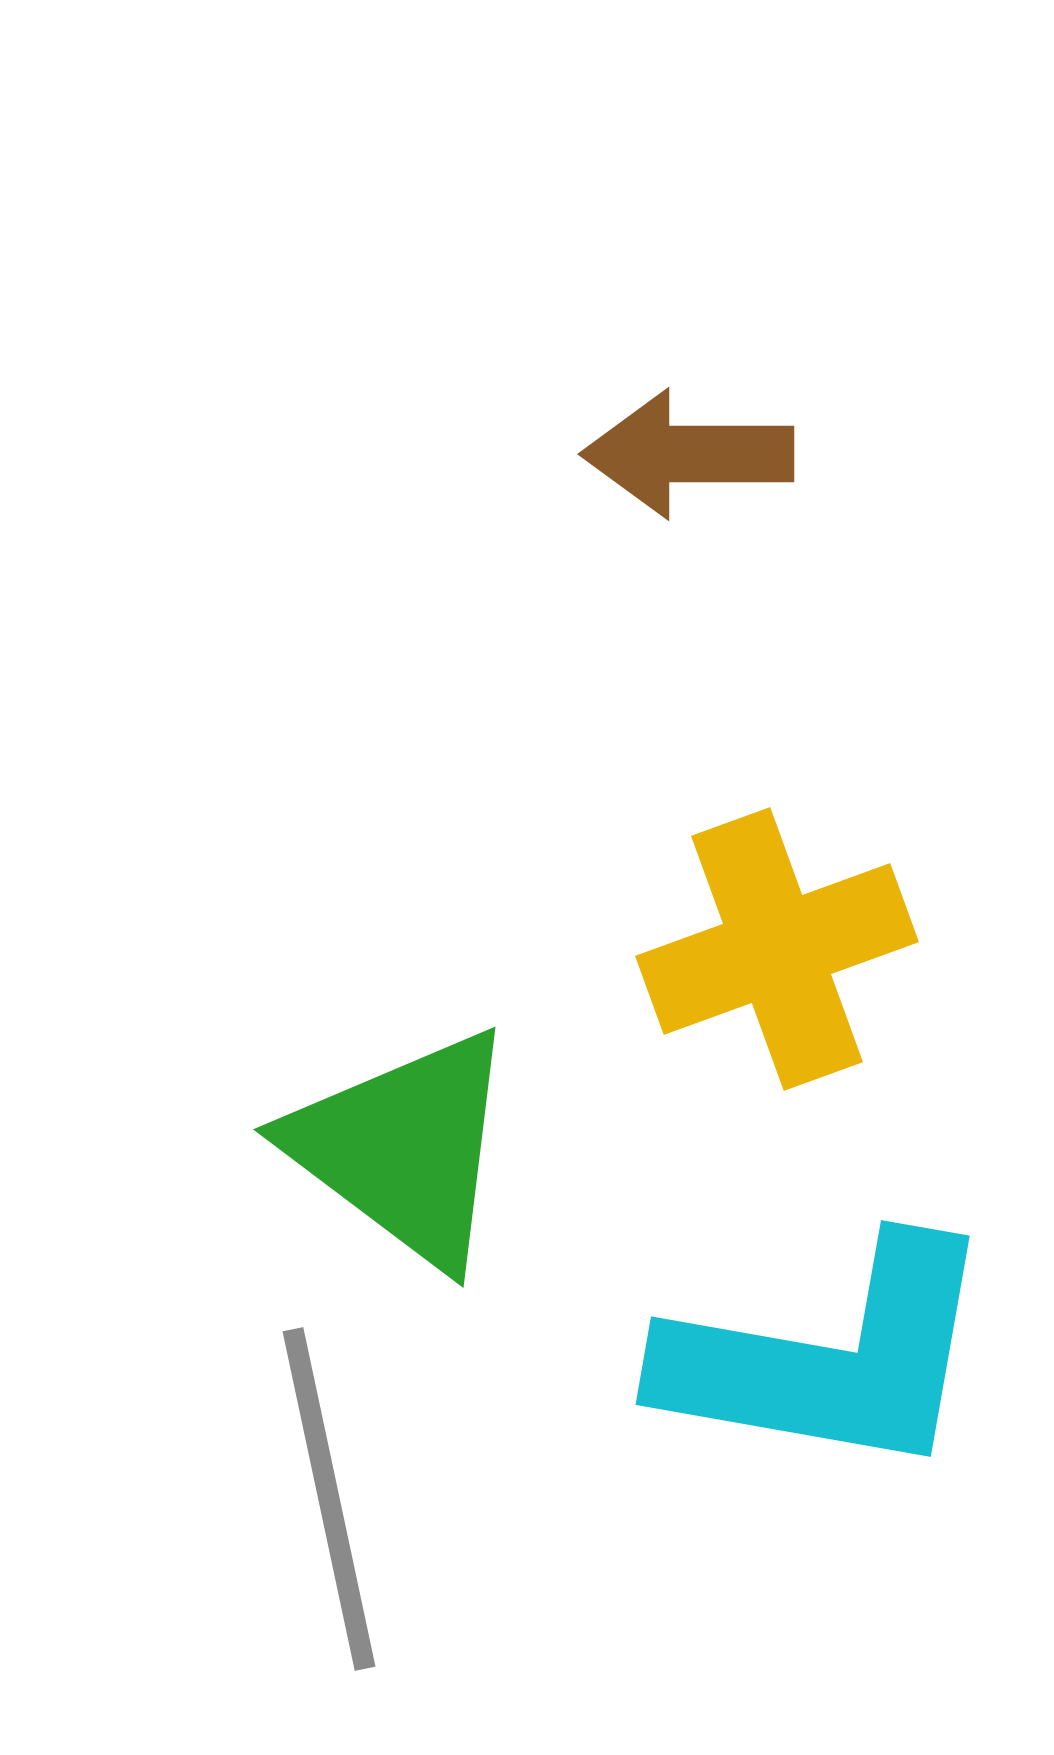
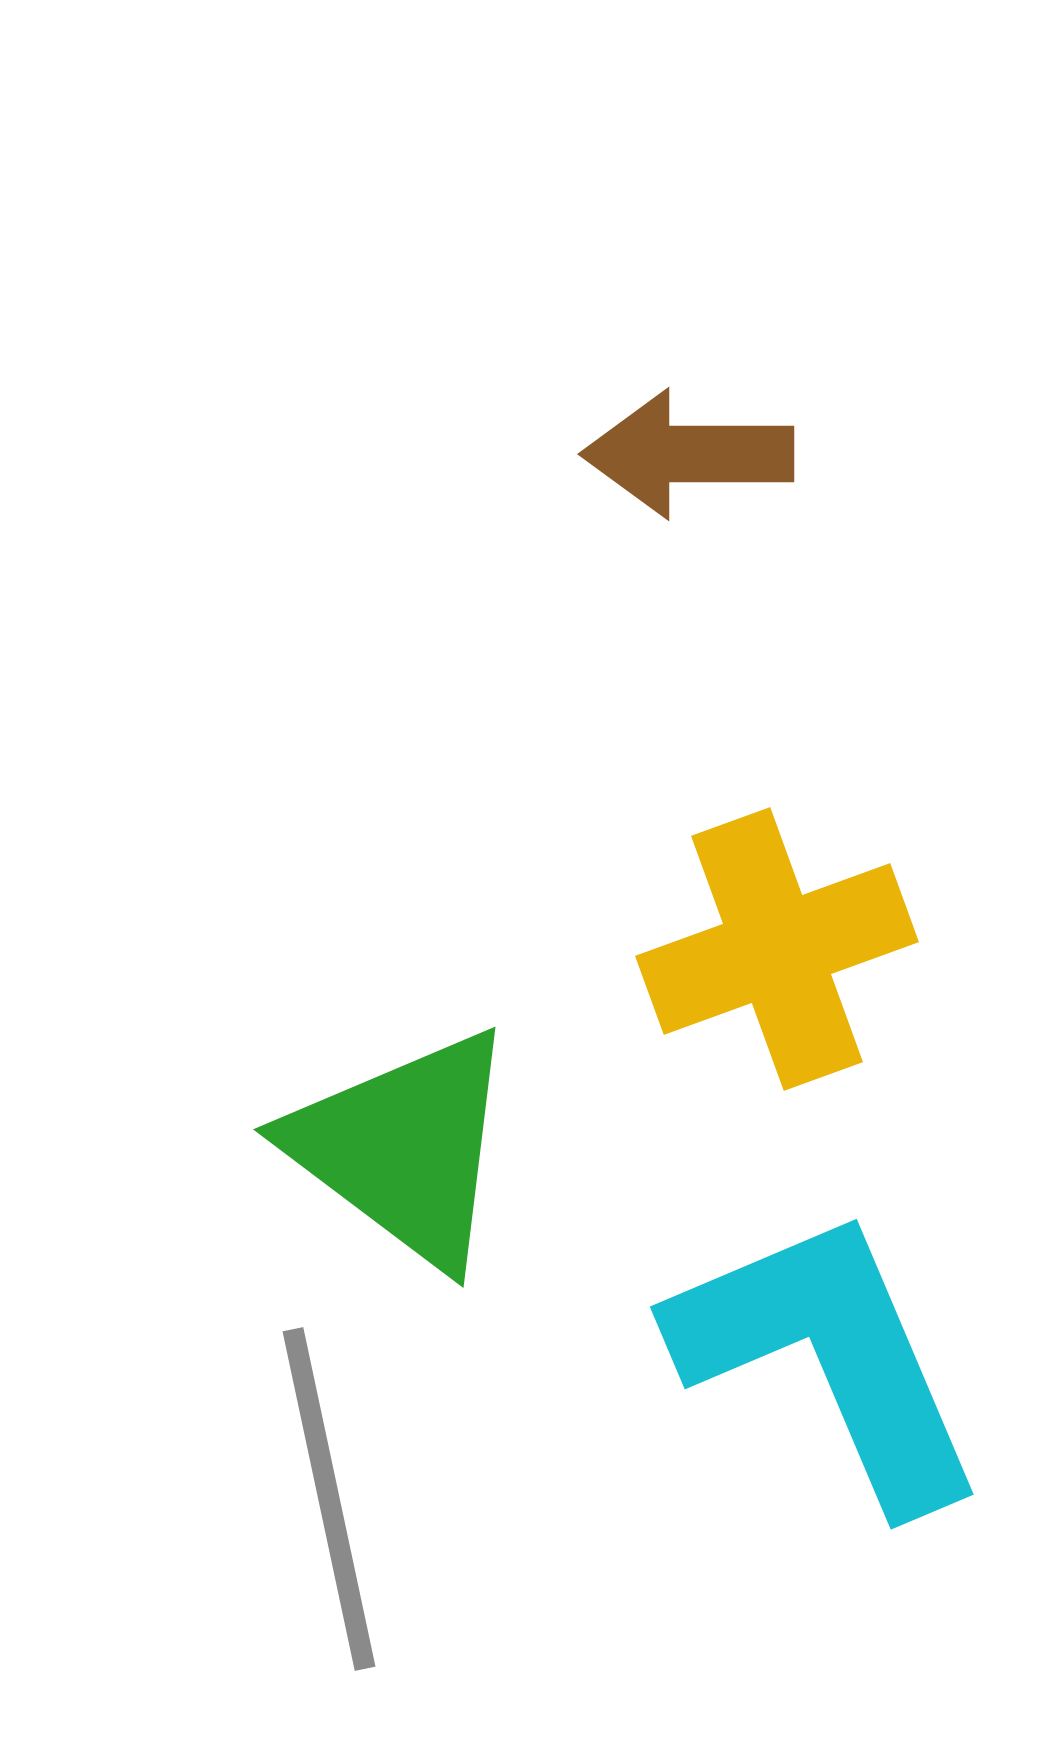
cyan L-shape: rotated 123 degrees counterclockwise
